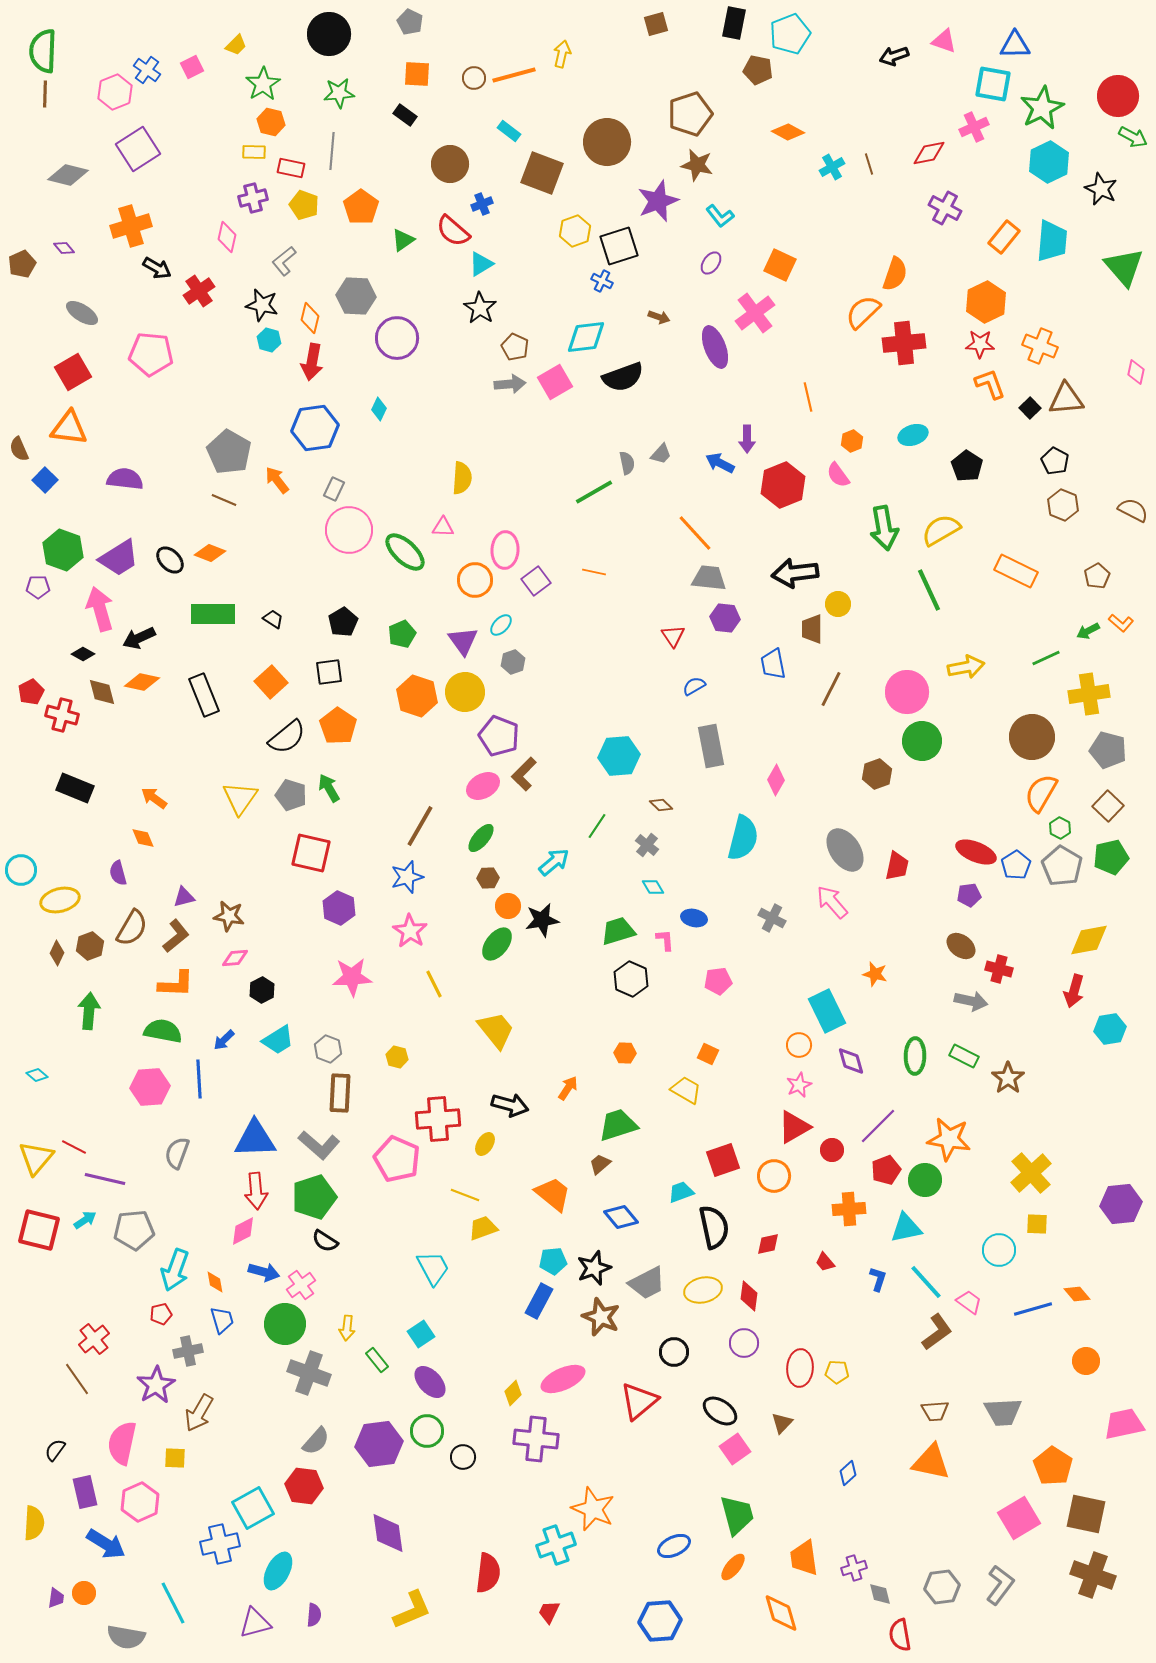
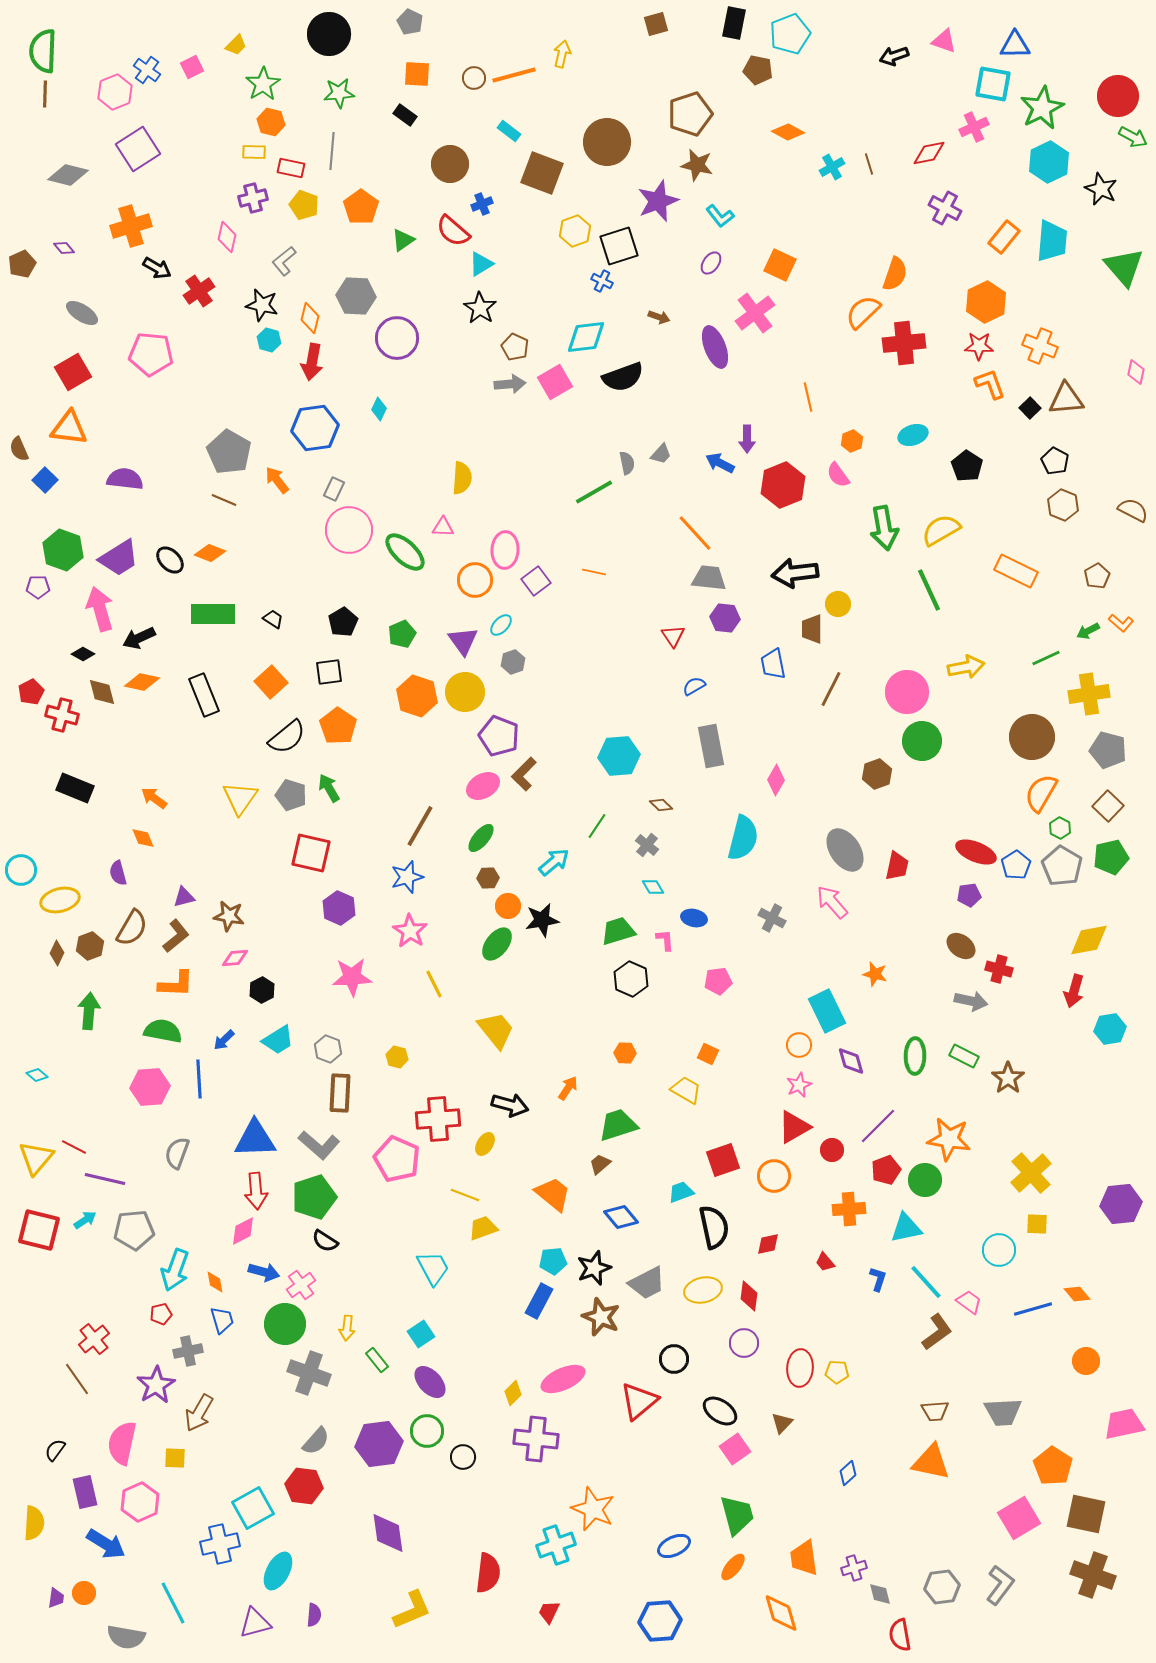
red star at (980, 344): moved 1 px left, 2 px down
black circle at (674, 1352): moved 7 px down
